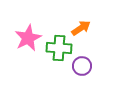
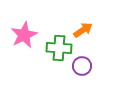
orange arrow: moved 2 px right, 2 px down
pink star: moved 4 px left, 3 px up
